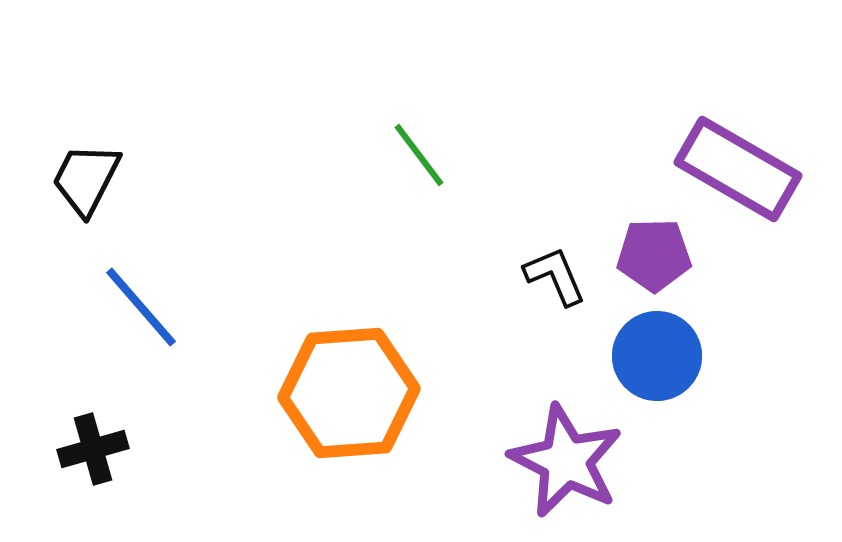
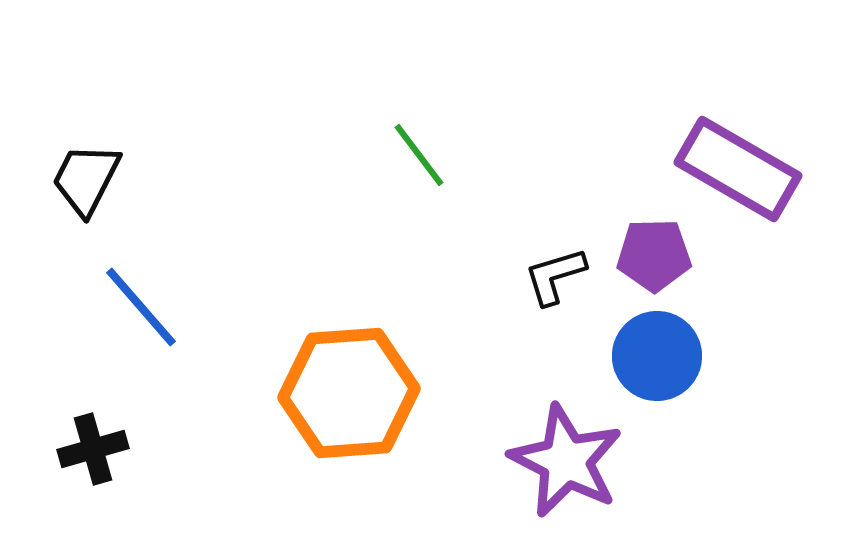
black L-shape: rotated 84 degrees counterclockwise
